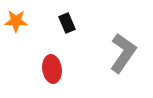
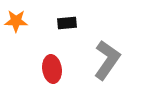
black rectangle: rotated 72 degrees counterclockwise
gray L-shape: moved 16 px left, 7 px down
